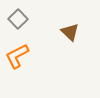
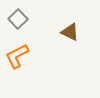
brown triangle: rotated 18 degrees counterclockwise
